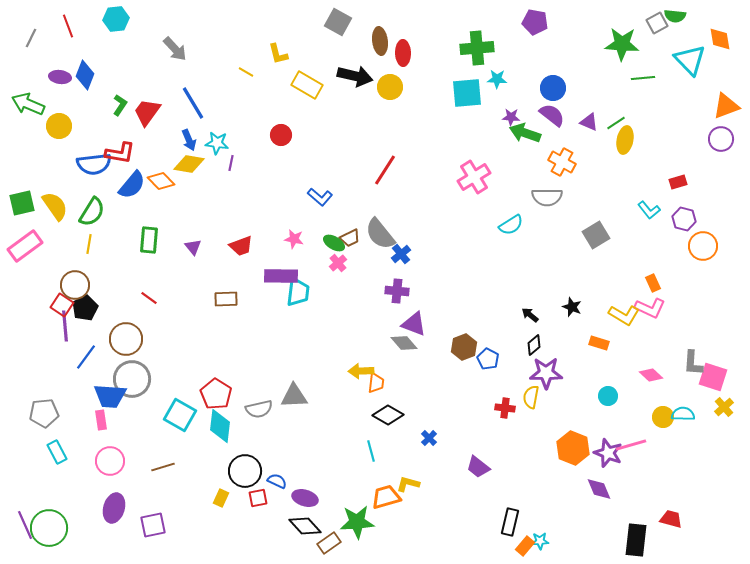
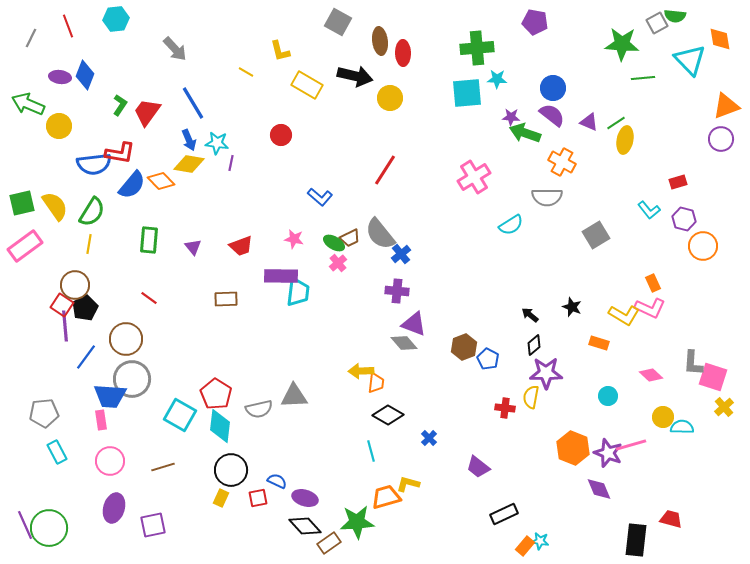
yellow L-shape at (278, 54): moved 2 px right, 3 px up
yellow circle at (390, 87): moved 11 px down
cyan semicircle at (683, 414): moved 1 px left, 13 px down
black circle at (245, 471): moved 14 px left, 1 px up
black rectangle at (510, 522): moved 6 px left, 8 px up; rotated 52 degrees clockwise
cyan star at (540, 541): rotated 12 degrees clockwise
